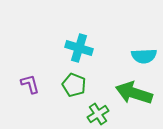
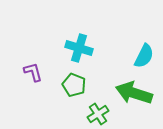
cyan semicircle: rotated 60 degrees counterclockwise
purple L-shape: moved 3 px right, 12 px up
